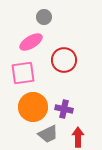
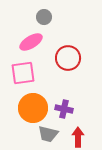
red circle: moved 4 px right, 2 px up
orange circle: moved 1 px down
gray trapezoid: rotated 40 degrees clockwise
